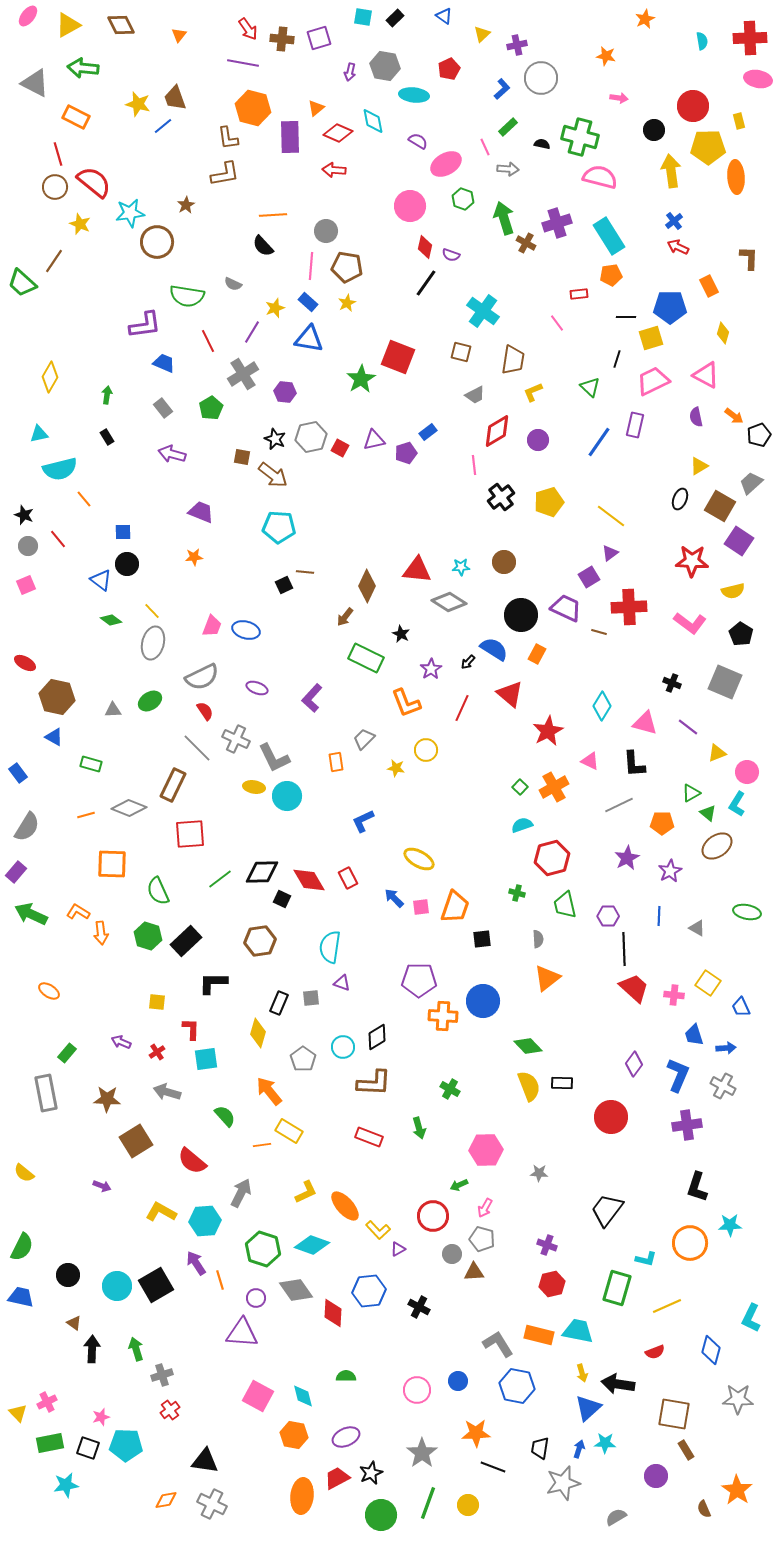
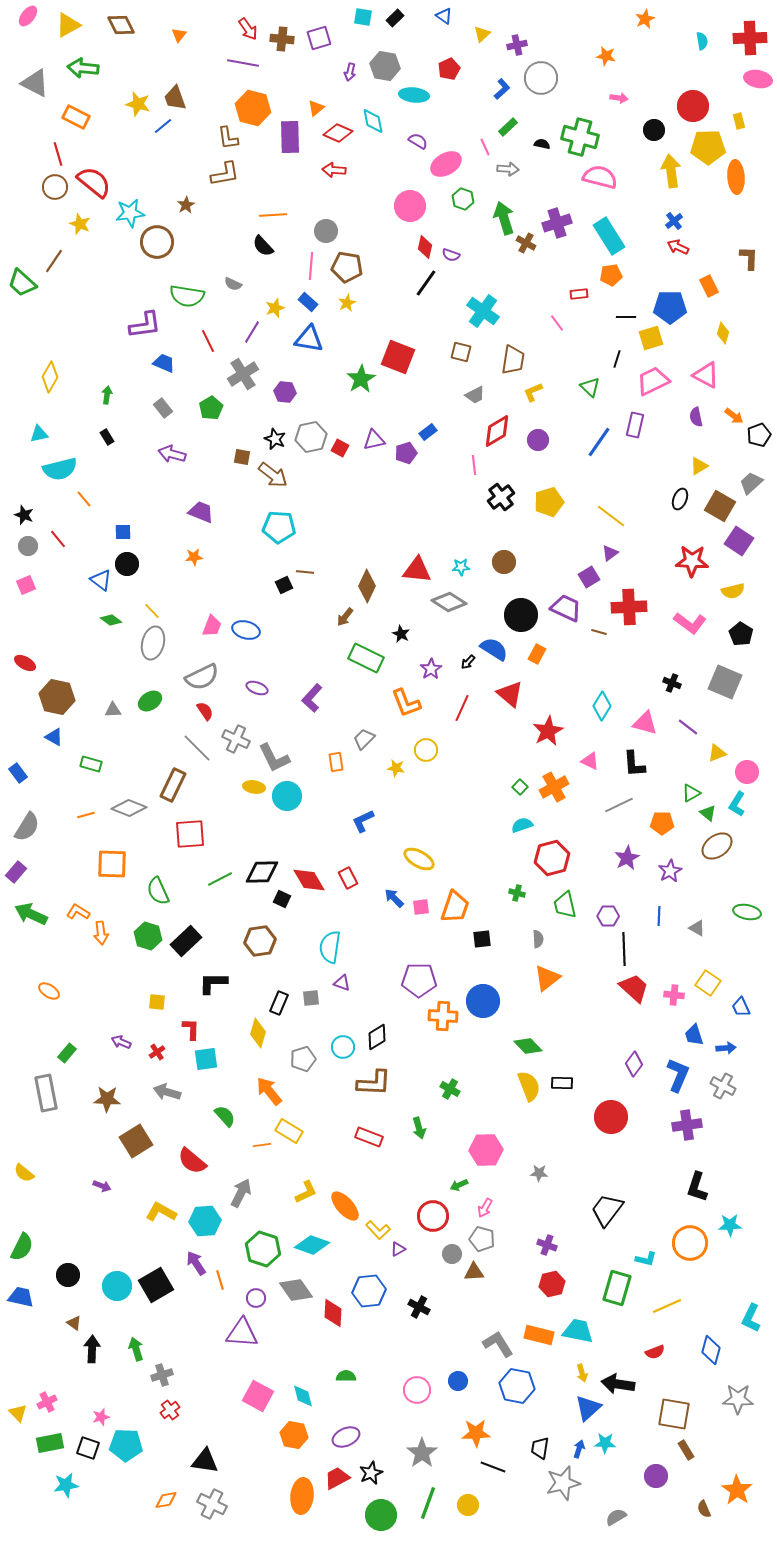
green line at (220, 879): rotated 10 degrees clockwise
gray pentagon at (303, 1059): rotated 20 degrees clockwise
